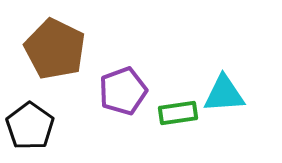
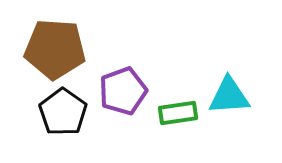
brown pentagon: rotated 22 degrees counterclockwise
cyan triangle: moved 5 px right, 2 px down
black pentagon: moved 33 px right, 14 px up
